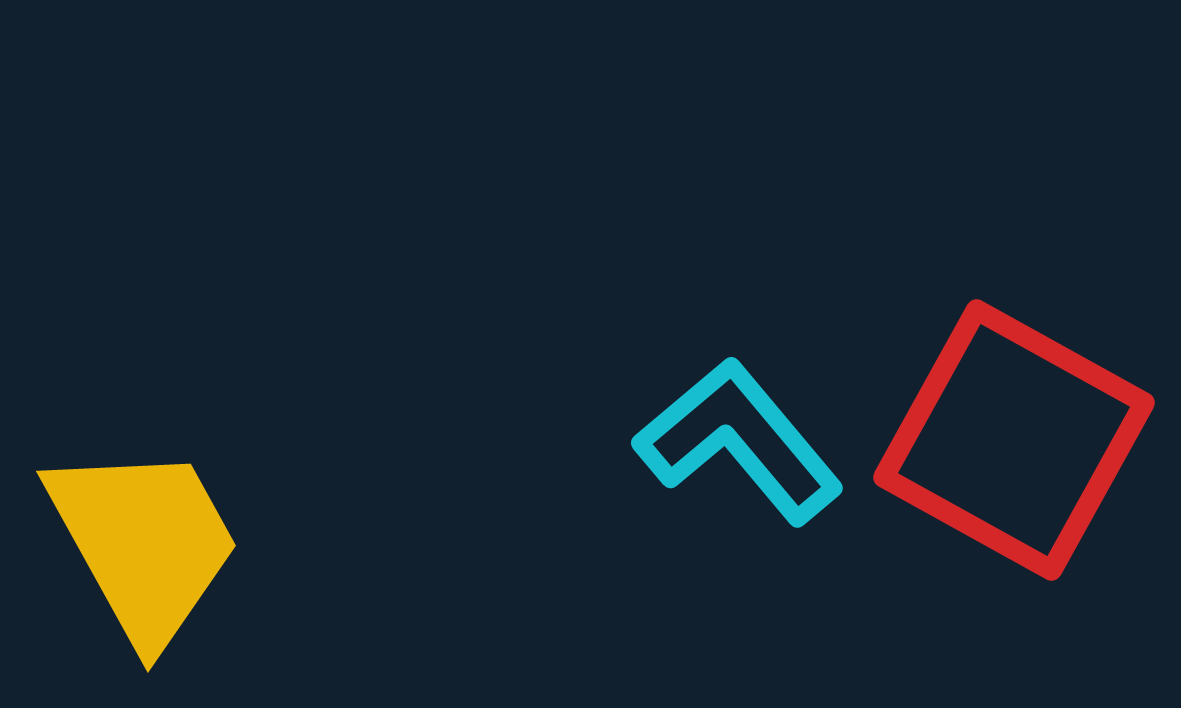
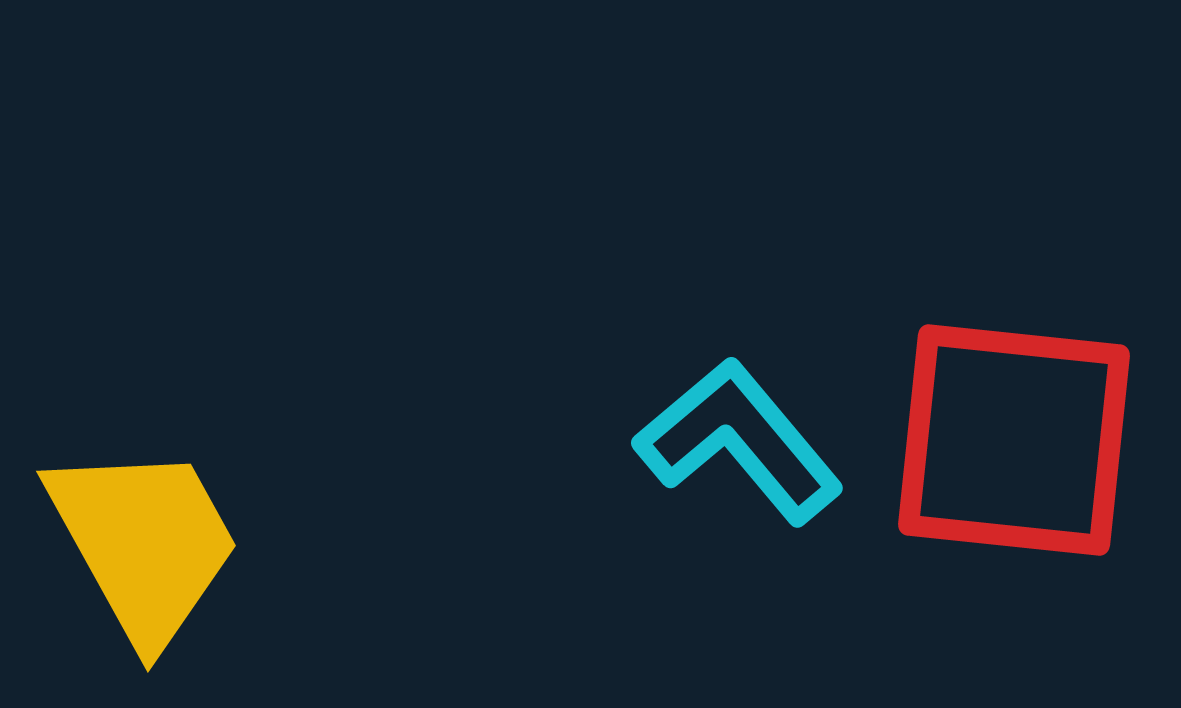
red square: rotated 23 degrees counterclockwise
